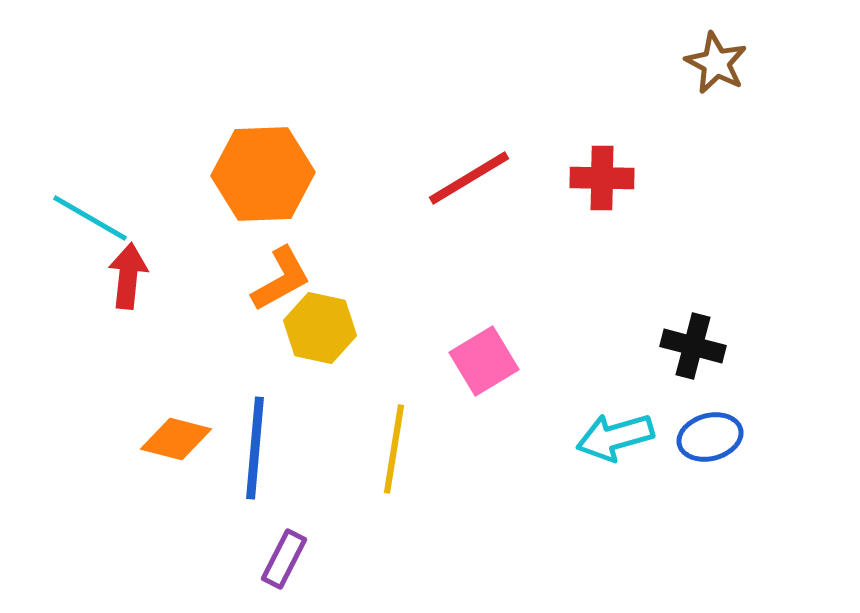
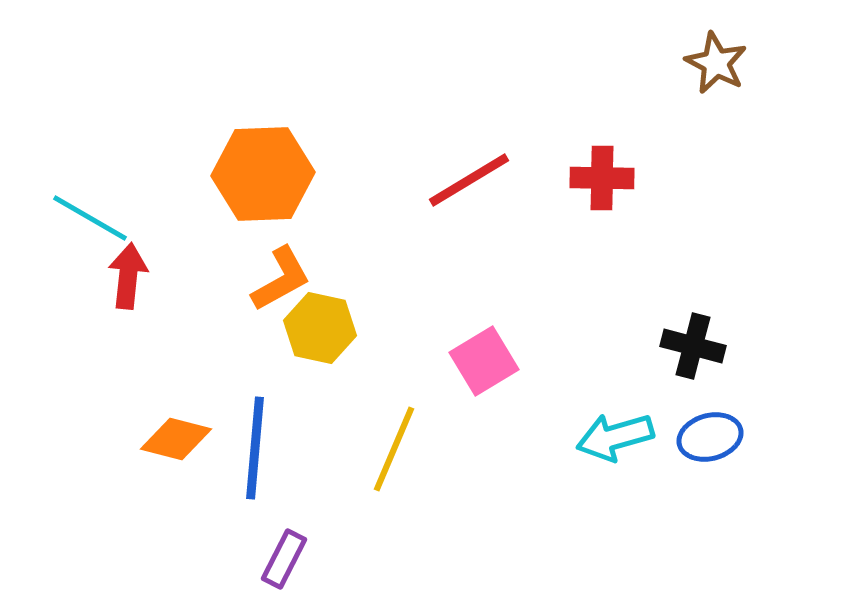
red line: moved 2 px down
yellow line: rotated 14 degrees clockwise
